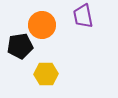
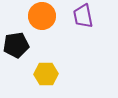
orange circle: moved 9 px up
black pentagon: moved 4 px left, 1 px up
